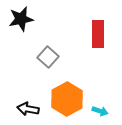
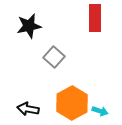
black star: moved 8 px right, 7 px down
red rectangle: moved 3 px left, 16 px up
gray square: moved 6 px right
orange hexagon: moved 5 px right, 4 px down
